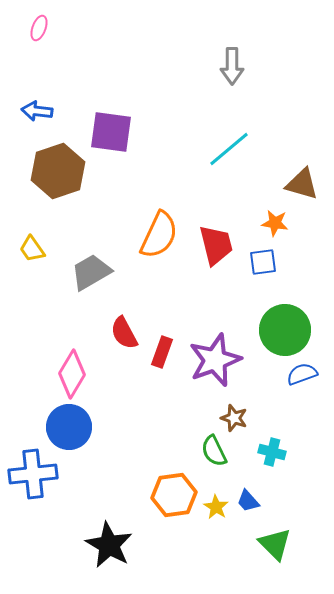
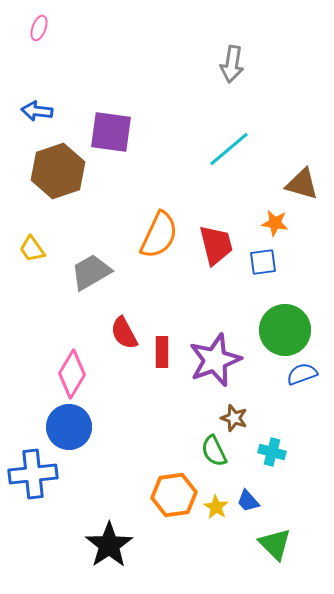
gray arrow: moved 2 px up; rotated 9 degrees clockwise
red rectangle: rotated 20 degrees counterclockwise
black star: rotated 9 degrees clockwise
